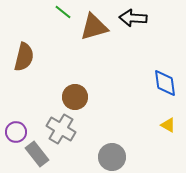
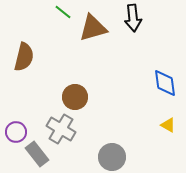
black arrow: rotated 100 degrees counterclockwise
brown triangle: moved 1 px left, 1 px down
